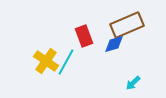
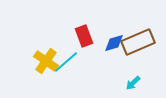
brown rectangle: moved 11 px right, 17 px down
blue diamond: moved 1 px up
cyan line: rotated 20 degrees clockwise
